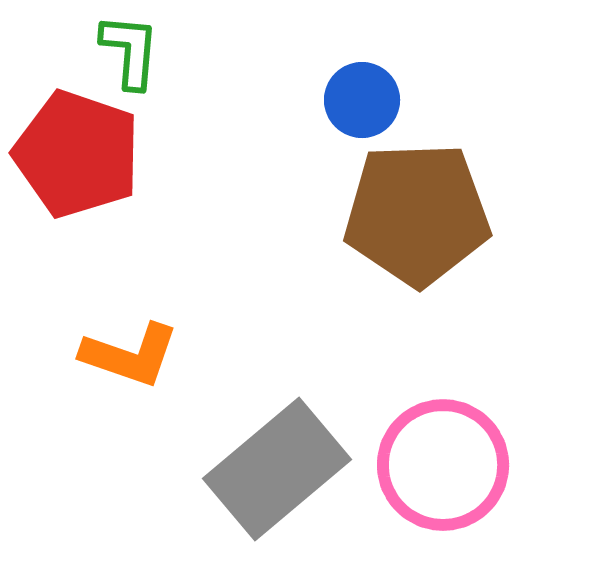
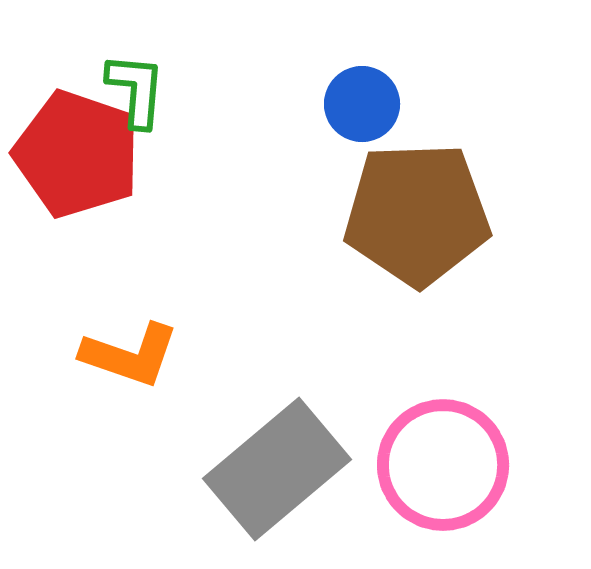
green L-shape: moved 6 px right, 39 px down
blue circle: moved 4 px down
